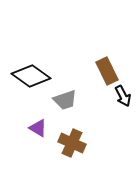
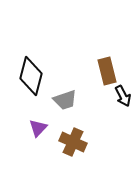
brown rectangle: rotated 12 degrees clockwise
black diamond: rotated 69 degrees clockwise
purple triangle: rotated 42 degrees clockwise
brown cross: moved 1 px right, 1 px up
